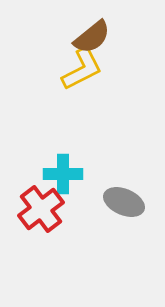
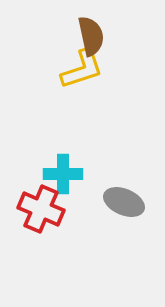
brown semicircle: moved 1 px left, 1 px up; rotated 63 degrees counterclockwise
yellow L-shape: rotated 9 degrees clockwise
red cross: rotated 30 degrees counterclockwise
